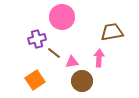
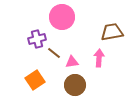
brown circle: moved 7 px left, 4 px down
